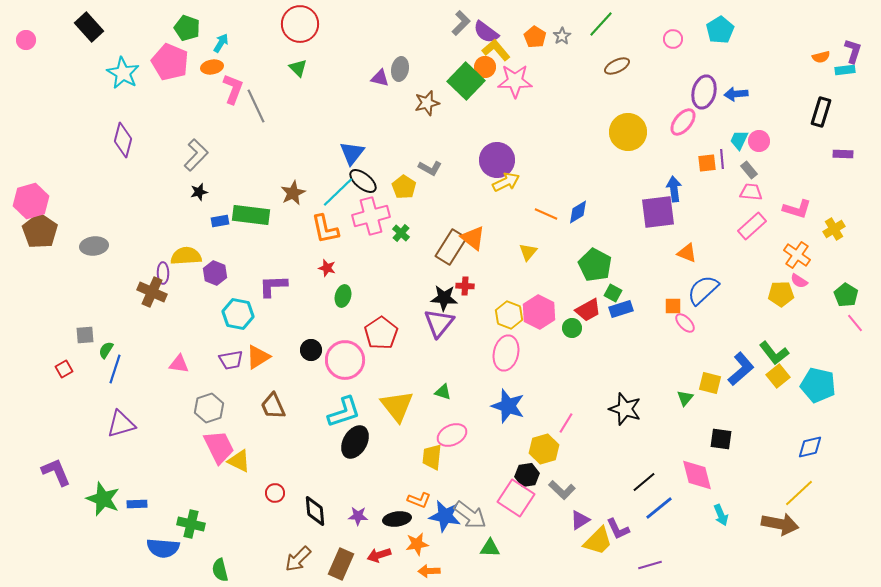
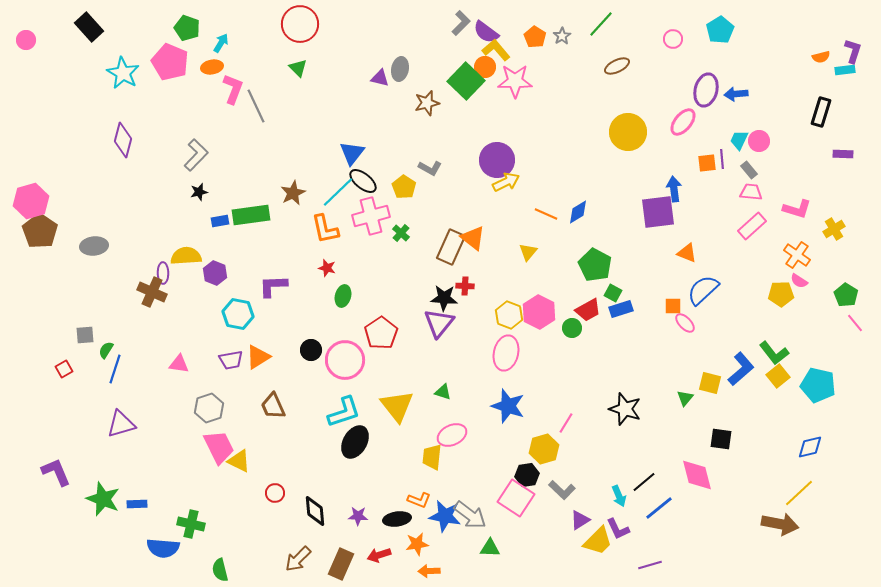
purple ellipse at (704, 92): moved 2 px right, 2 px up
green rectangle at (251, 215): rotated 15 degrees counterclockwise
brown rectangle at (451, 247): rotated 8 degrees counterclockwise
cyan arrow at (721, 515): moved 102 px left, 19 px up
